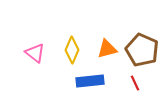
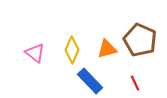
brown pentagon: moved 2 px left, 10 px up
blue rectangle: rotated 52 degrees clockwise
